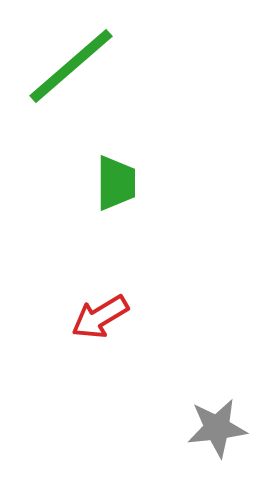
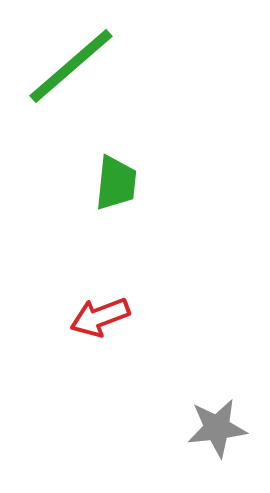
green trapezoid: rotated 6 degrees clockwise
red arrow: rotated 10 degrees clockwise
